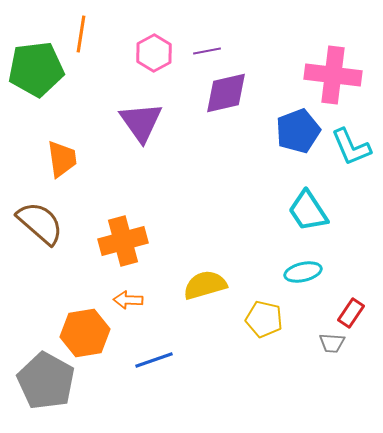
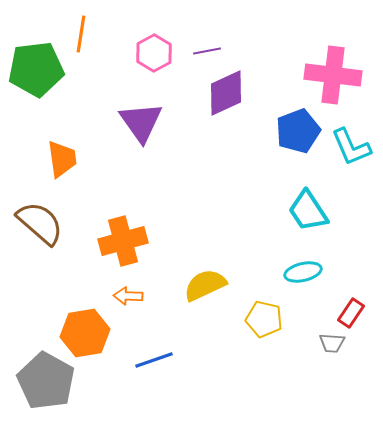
purple diamond: rotated 12 degrees counterclockwise
yellow semicircle: rotated 9 degrees counterclockwise
orange arrow: moved 4 px up
